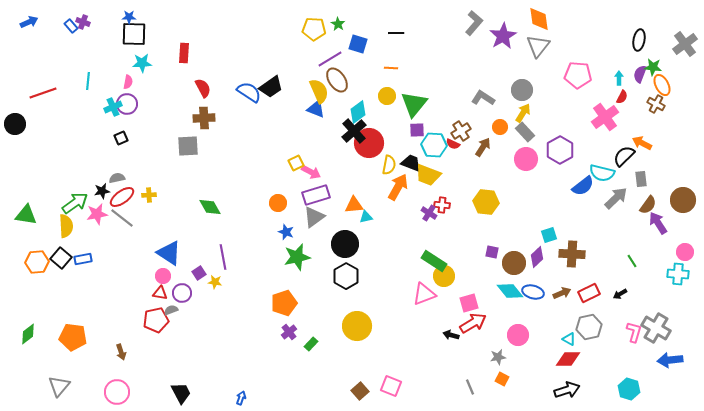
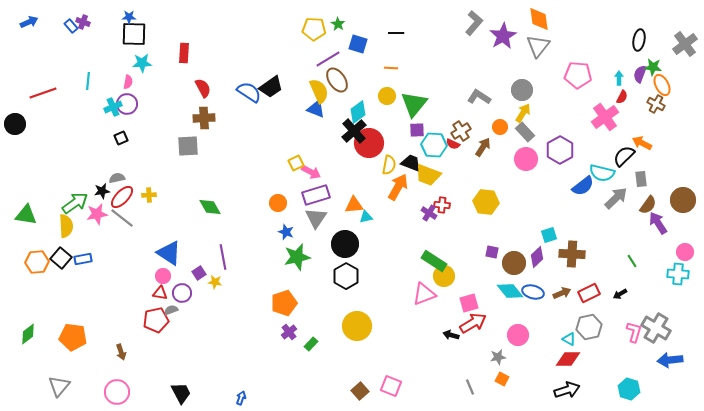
purple line at (330, 59): moved 2 px left
gray L-shape at (483, 98): moved 4 px left, 1 px up
red ellipse at (122, 197): rotated 10 degrees counterclockwise
gray triangle at (314, 217): moved 2 px right, 1 px down; rotated 20 degrees counterclockwise
